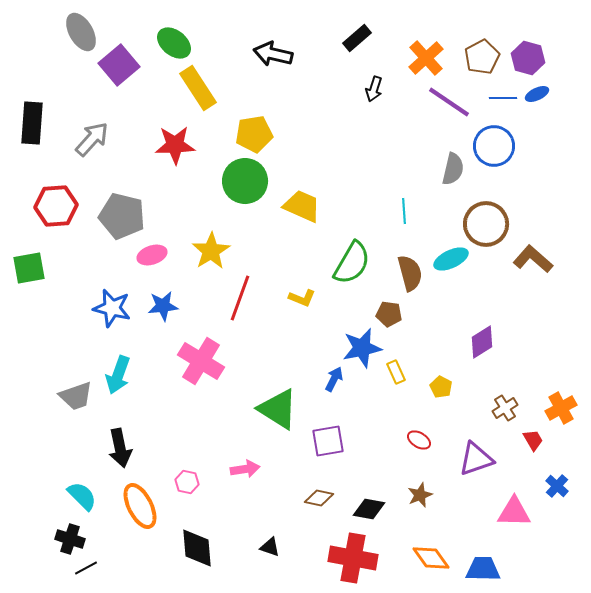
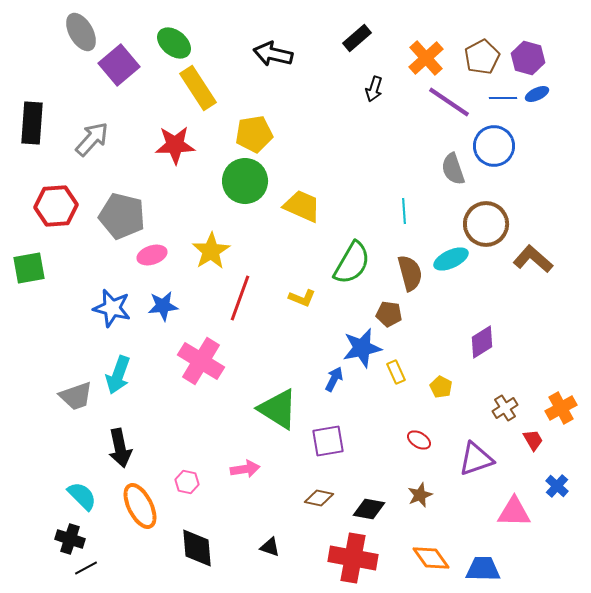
gray semicircle at (453, 169): rotated 148 degrees clockwise
